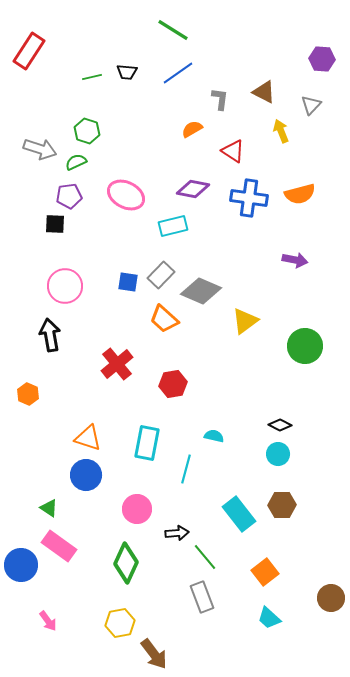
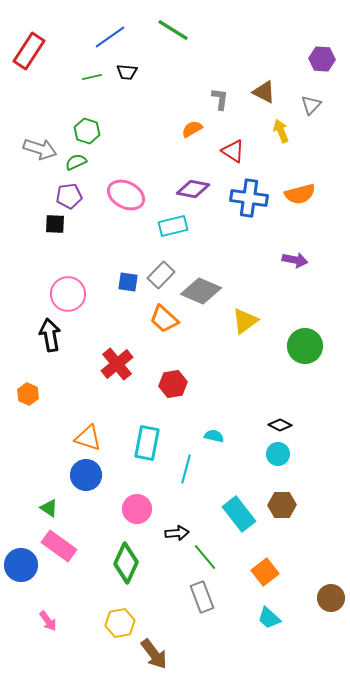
blue line at (178, 73): moved 68 px left, 36 px up
pink circle at (65, 286): moved 3 px right, 8 px down
